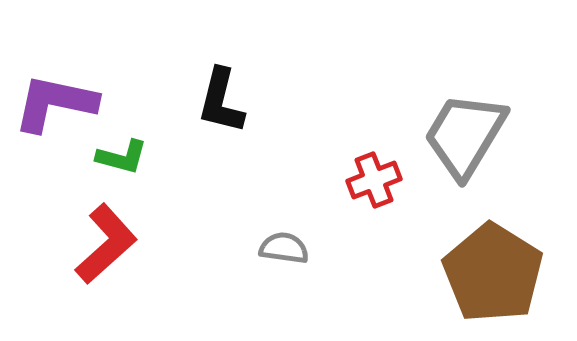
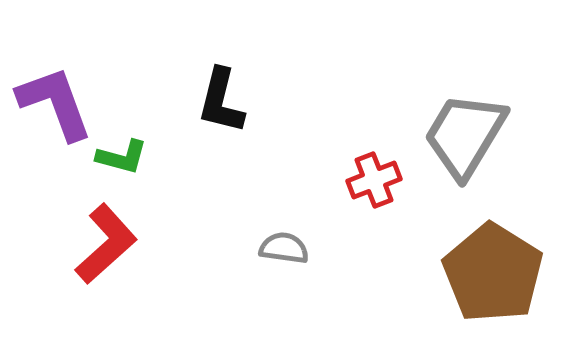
purple L-shape: rotated 58 degrees clockwise
